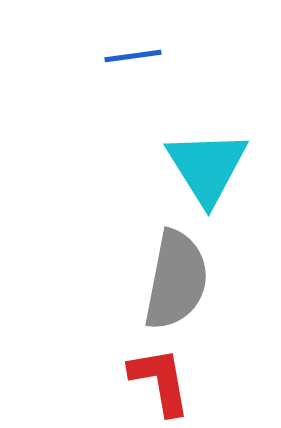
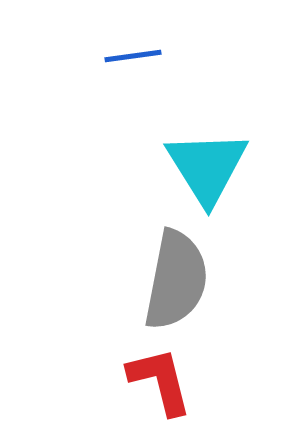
red L-shape: rotated 4 degrees counterclockwise
